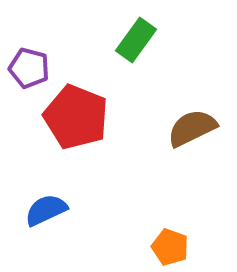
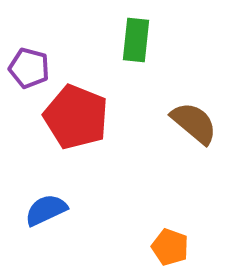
green rectangle: rotated 30 degrees counterclockwise
brown semicircle: moved 2 px right, 5 px up; rotated 66 degrees clockwise
